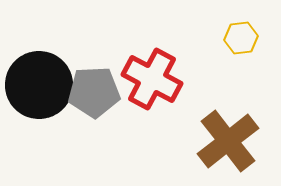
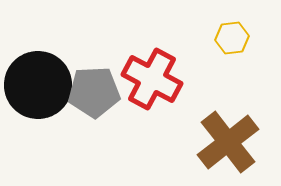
yellow hexagon: moved 9 px left
black circle: moved 1 px left
brown cross: moved 1 px down
